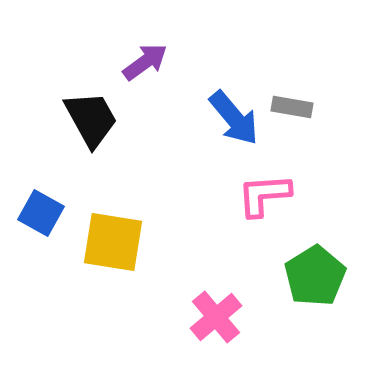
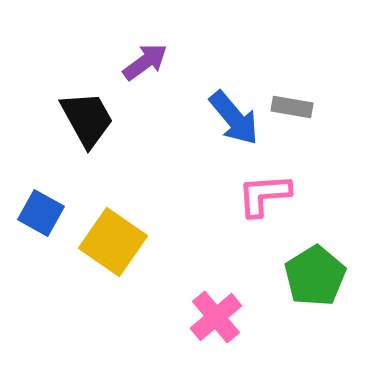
black trapezoid: moved 4 px left
yellow square: rotated 26 degrees clockwise
